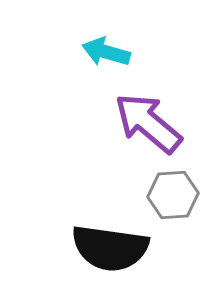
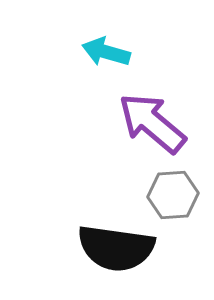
purple arrow: moved 4 px right
black semicircle: moved 6 px right
